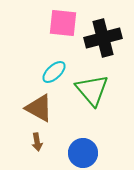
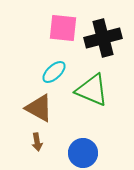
pink square: moved 5 px down
green triangle: rotated 27 degrees counterclockwise
